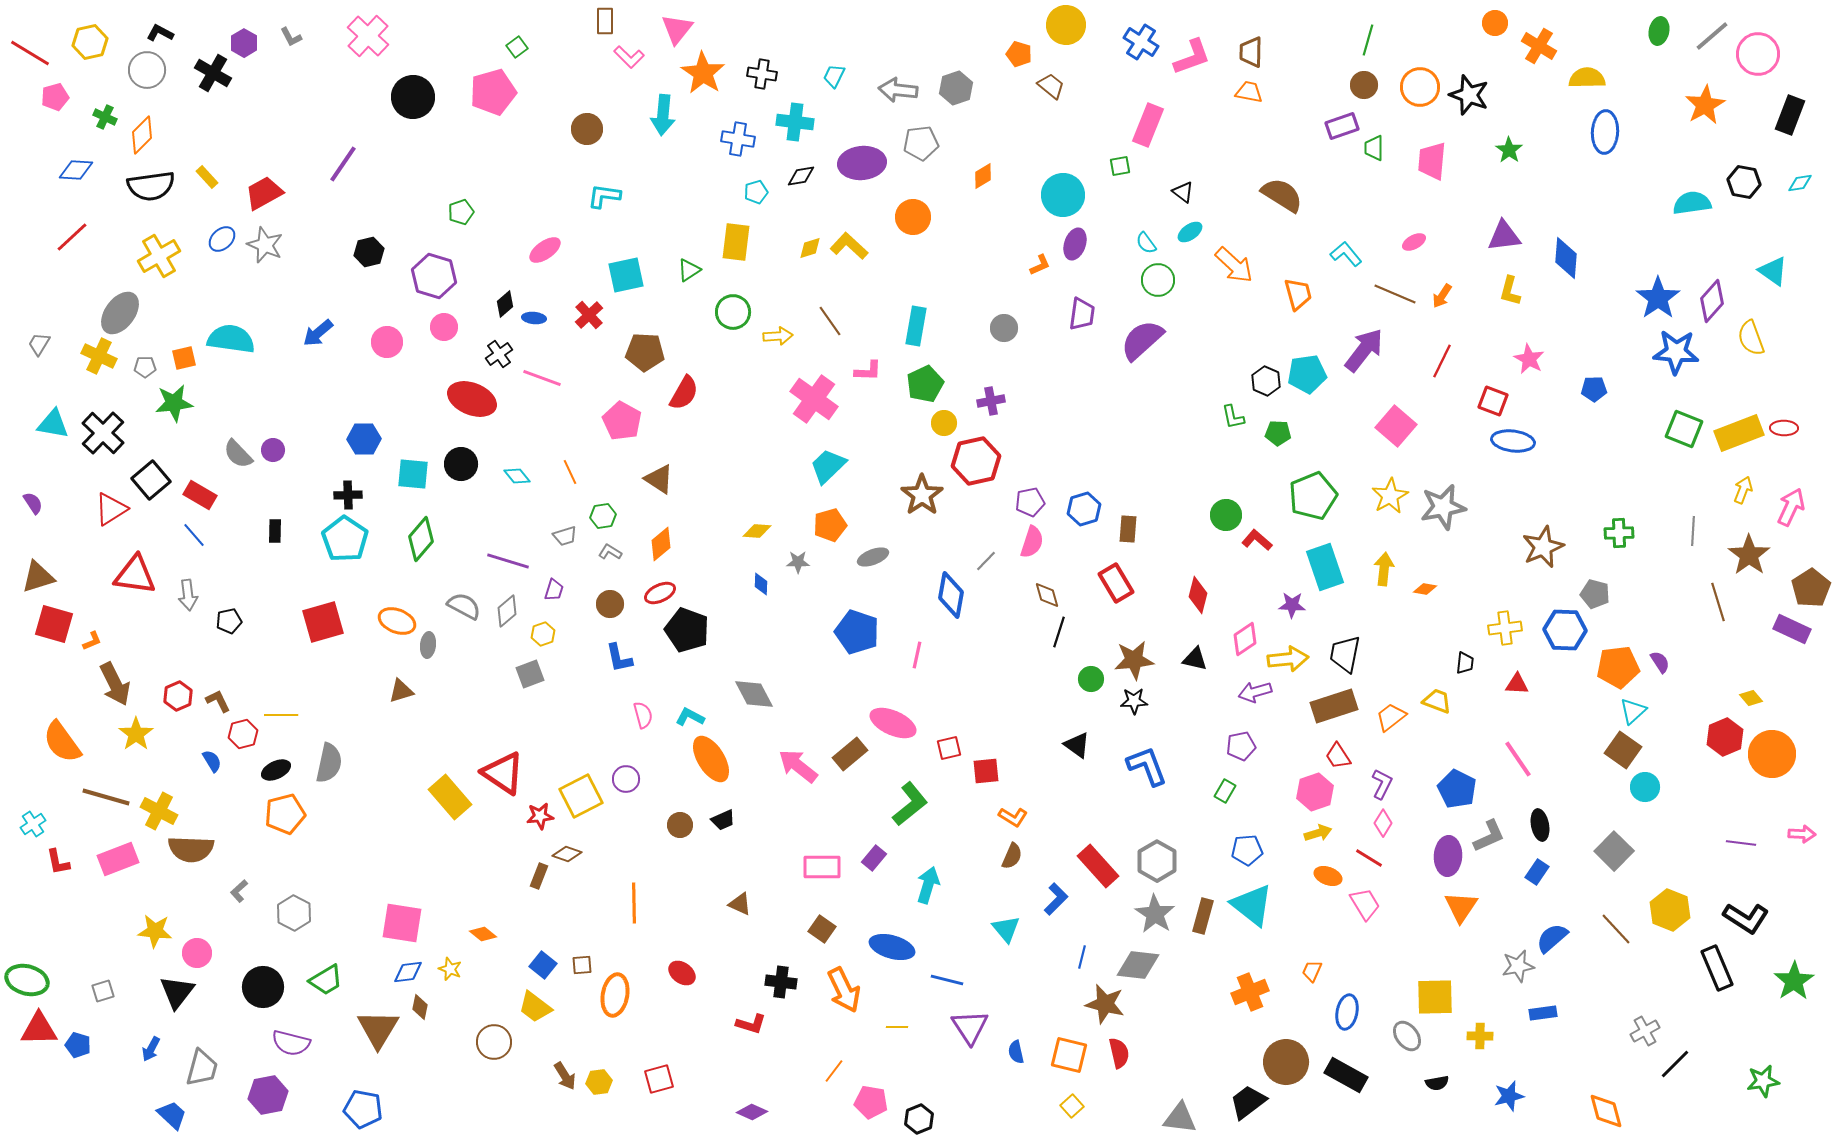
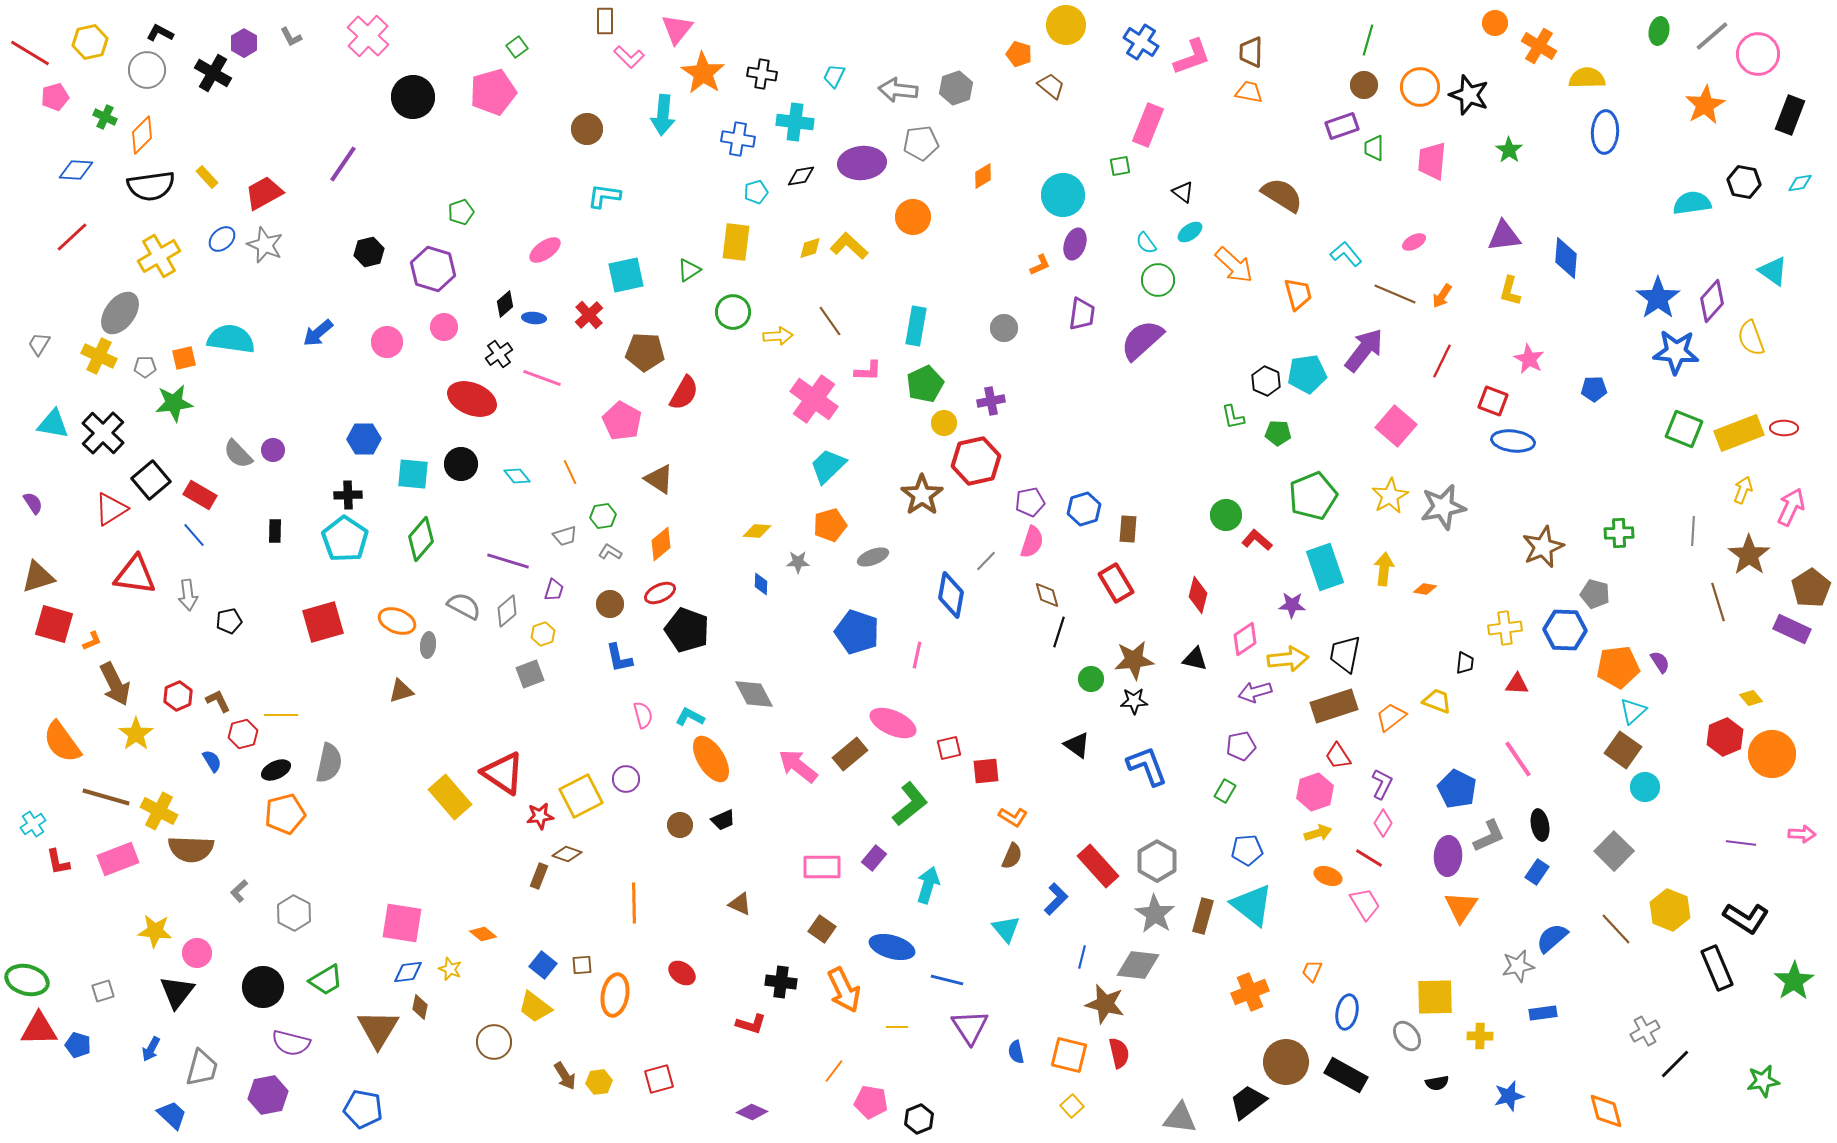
purple hexagon at (434, 276): moved 1 px left, 7 px up
